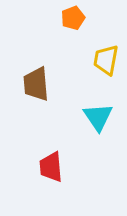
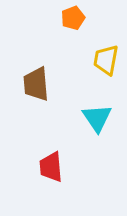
cyan triangle: moved 1 px left, 1 px down
